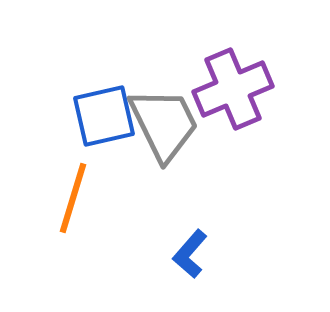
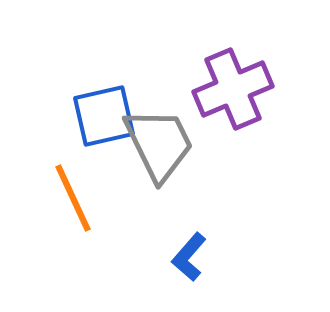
gray trapezoid: moved 5 px left, 20 px down
orange line: rotated 42 degrees counterclockwise
blue L-shape: moved 1 px left, 3 px down
